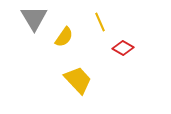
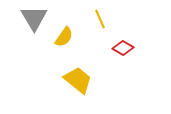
yellow line: moved 3 px up
yellow trapezoid: rotated 8 degrees counterclockwise
